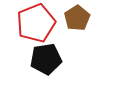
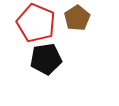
red pentagon: rotated 27 degrees counterclockwise
